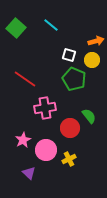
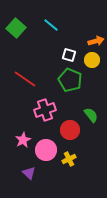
green pentagon: moved 4 px left, 1 px down
pink cross: moved 2 px down; rotated 10 degrees counterclockwise
green semicircle: moved 2 px right, 1 px up
red circle: moved 2 px down
